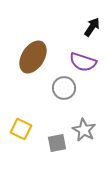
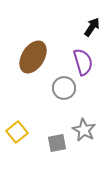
purple semicircle: rotated 124 degrees counterclockwise
yellow square: moved 4 px left, 3 px down; rotated 25 degrees clockwise
